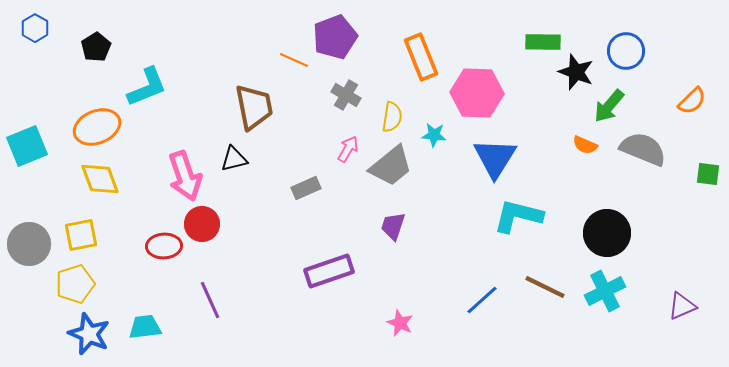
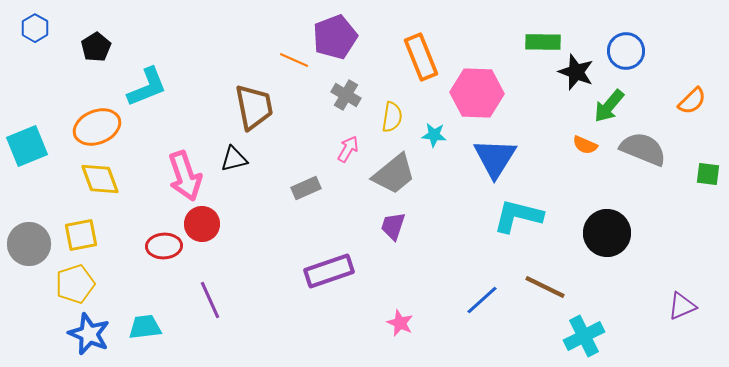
gray trapezoid at (391, 166): moved 3 px right, 8 px down
cyan cross at (605, 291): moved 21 px left, 45 px down
